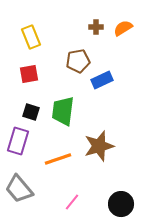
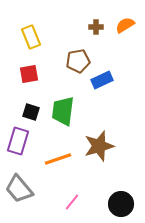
orange semicircle: moved 2 px right, 3 px up
